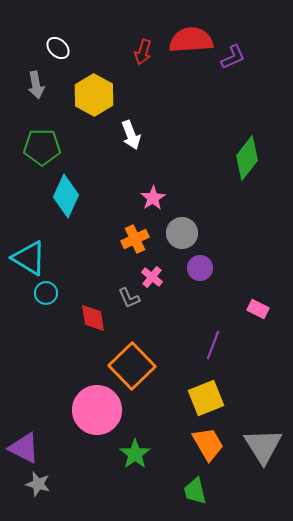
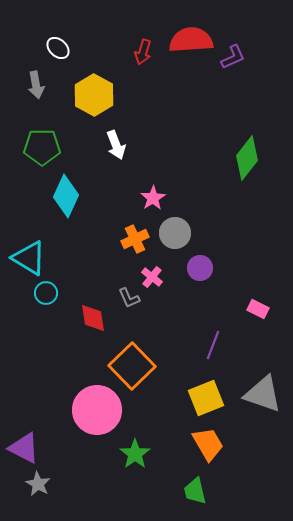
white arrow: moved 15 px left, 10 px down
gray circle: moved 7 px left
gray triangle: moved 52 px up; rotated 39 degrees counterclockwise
gray star: rotated 15 degrees clockwise
